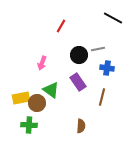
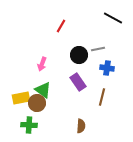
pink arrow: moved 1 px down
green triangle: moved 8 px left
